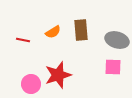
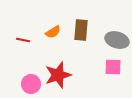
brown rectangle: rotated 10 degrees clockwise
